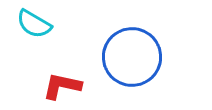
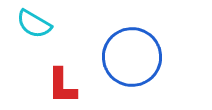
red L-shape: rotated 102 degrees counterclockwise
